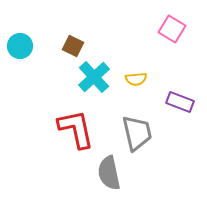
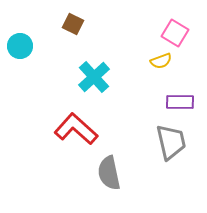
pink square: moved 3 px right, 4 px down
brown square: moved 22 px up
yellow semicircle: moved 25 px right, 18 px up; rotated 15 degrees counterclockwise
purple rectangle: rotated 20 degrees counterclockwise
red L-shape: rotated 36 degrees counterclockwise
gray trapezoid: moved 34 px right, 9 px down
